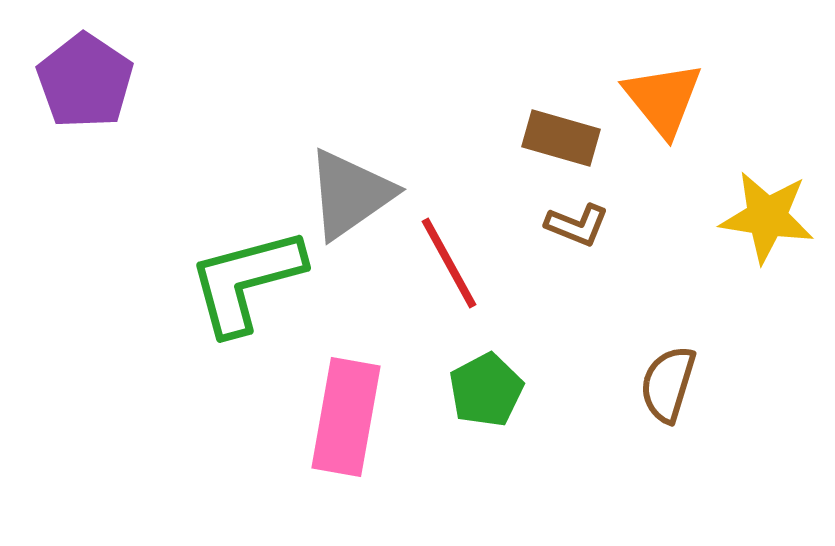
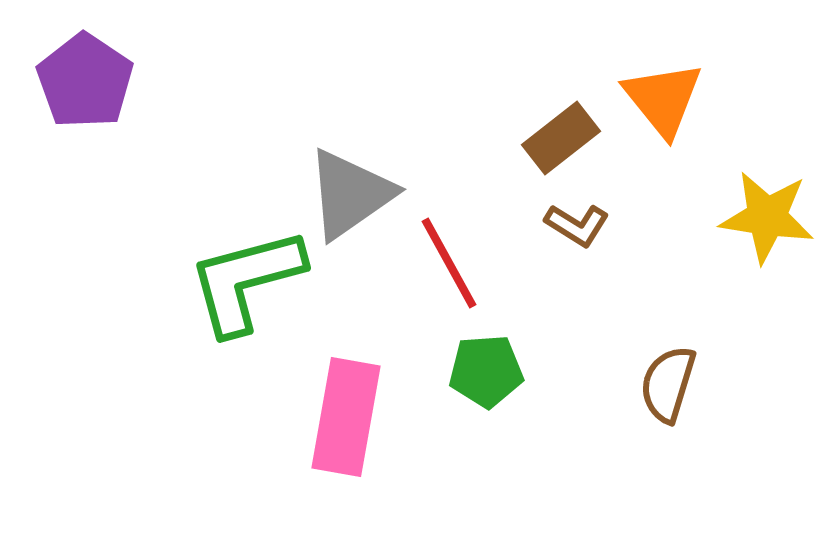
brown rectangle: rotated 54 degrees counterclockwise
brown L-shape: rotated 10 degrees clockwise
green pentagon: moved 19 px up; rotated 24 degrees clockwise
